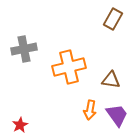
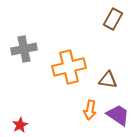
brown triangle: moved 3 px left
purple trapezoid: moved 1 px right; rotated 20 degrees counterclockwise
